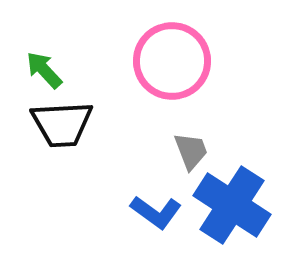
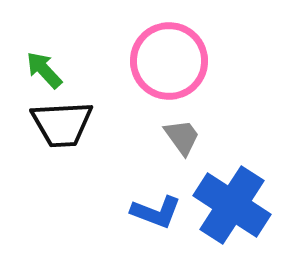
pink circle: moved 3 px left
gray trapezoid: moved 9 px left, 14 px up; rotated 15 degrees counterclockwise
blue L-shape: rotated 15 degrees counterclockwise
